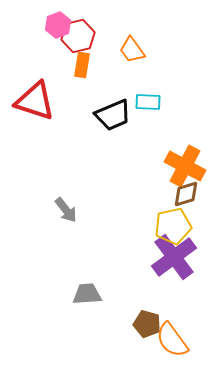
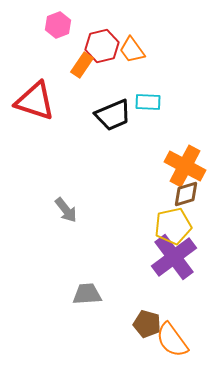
red hexagon: moved 24 px right, 10 px down
orange rectangle: rotated 25 degrees clockwise
